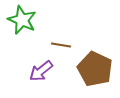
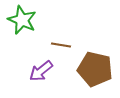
brown pentagon: rotated 12 degrees counterclockwise
